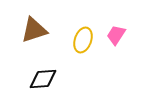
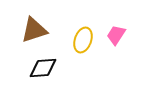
black diamond: moved 11 px up
